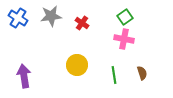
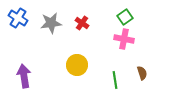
gray star: moved 7 px down
green line: moved 1 px right, 5 px down
